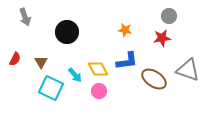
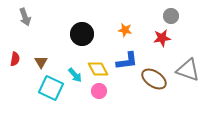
gray circle: moved 2 px right
black circle: moved 15 px right, 2 px down
red semicircle: rotated 16 degrees counterclockwise
